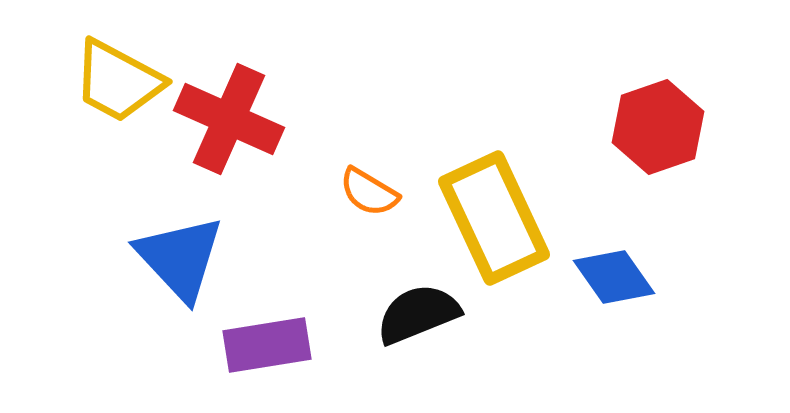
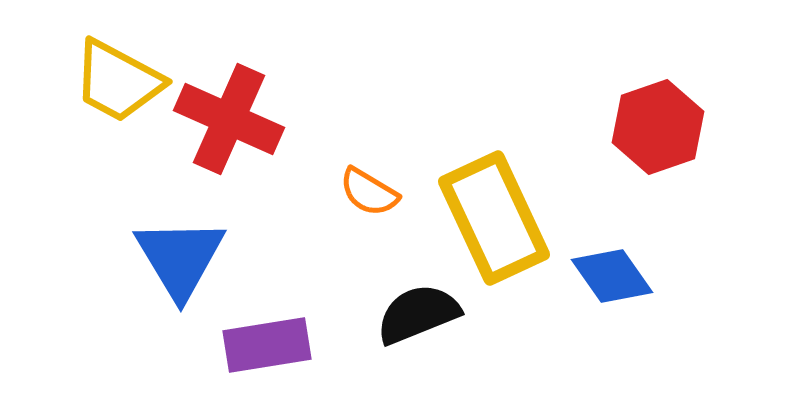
blue triangle: rotated 12 degrees clockwise
blue diamond: moved 2 px left, 1 px up
